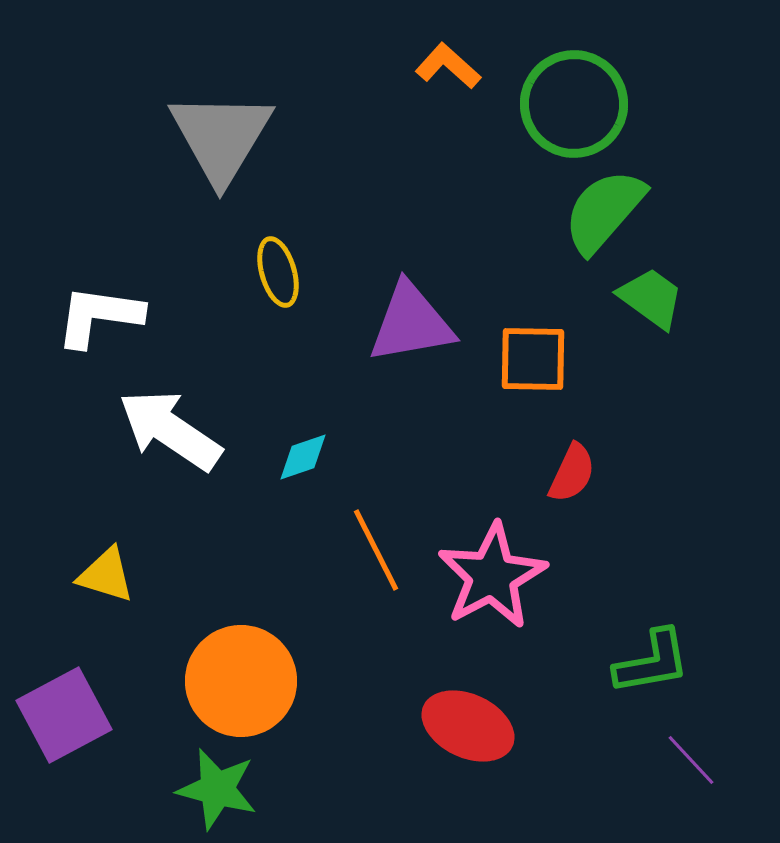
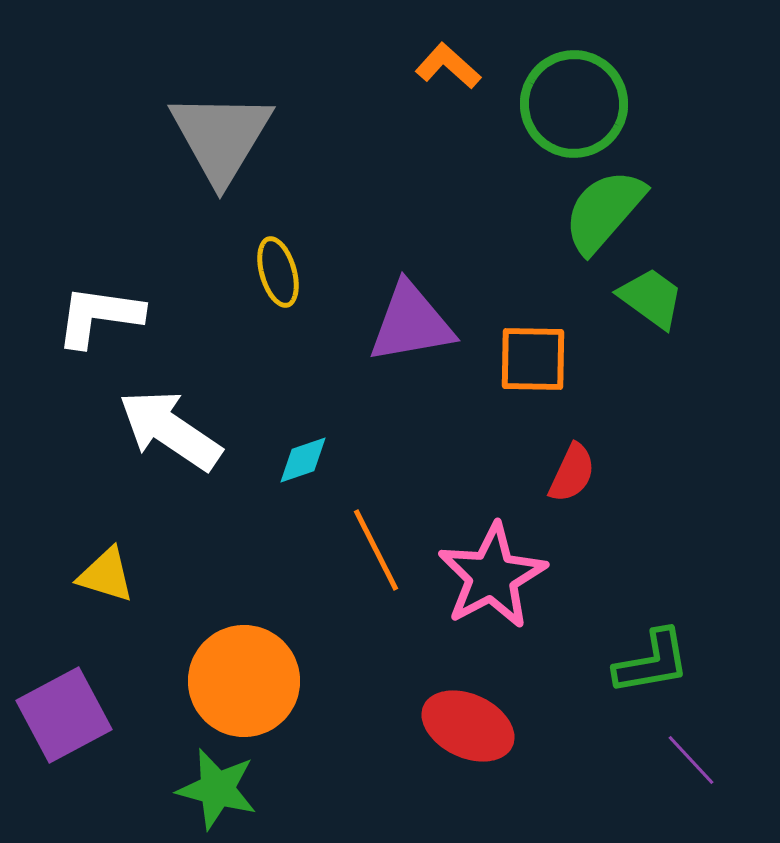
cyan diamond: moved 3 px down
orange circle: moved 3 px right
